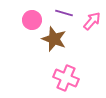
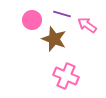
purple line: moved 2 px left, 1 px down
pink arrow: moved 5 px left, 4 px down; rotated 96 degrees counterclockwise
pink cross: moved 2 px up
